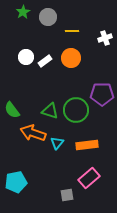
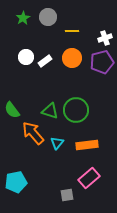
green star: moved 6 px down
orange circle: moved 1 px right
purple pentagon: moved 32 px up; rotated 15 degrees counterclockwise
orange arrow: rotated 30 degrees clockwise
